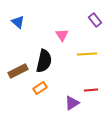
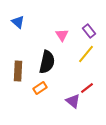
purple rectangle: moved 6 px left, 11 px down
yellow line: moved 1 px left; rotated 48 degrees counterclockwise
black semicircle: moved 3 px right, 1 px down
brown rectangle: rotated 60 degrees counterclockwise
red line: moved 4 px left, 2 px up; rotated 32 degrees counterclockwise
purple triangle: moved 1 px right, 2 px up; rotated 49 degrees counterclockwise
